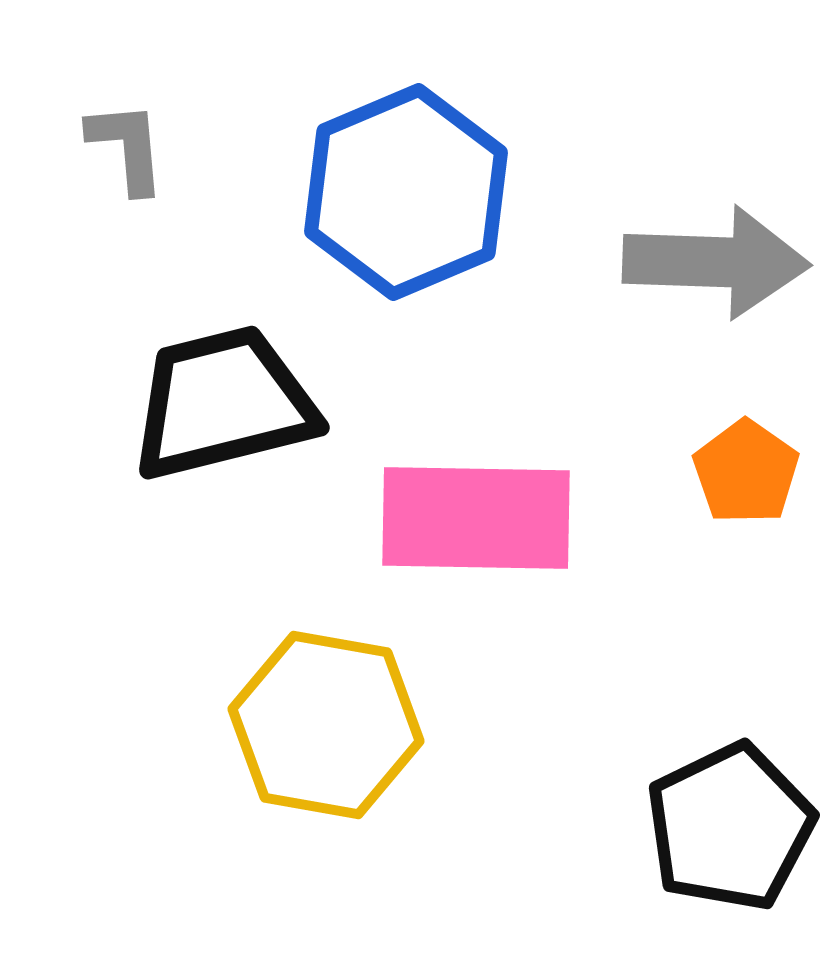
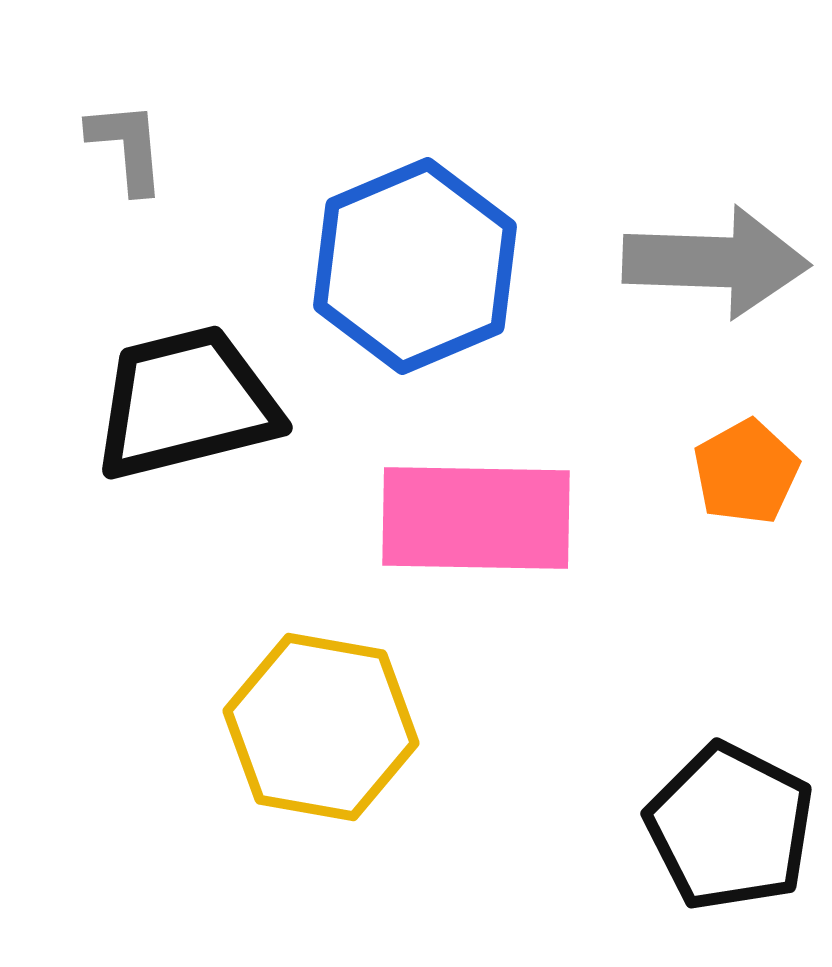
blue hexagon: moved 9 px right, 74 px down
black trapezoid: moved 37 px left
orange pentagon: rotated 8 degrees clockwise
yellow hexagon: moved 5 px left, 2 px down
black pentagon: rotated 19 degrees counterclockwise
